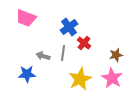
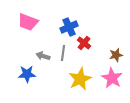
pink trapezoid: moved 2 px right, 4 px down
blue cross: rotated 12 degrees clockwise
